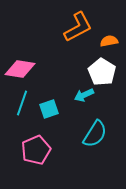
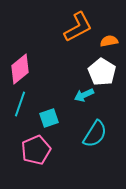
pink diamond: rotated 48 degrees counterclockwise
cyan line: moved 2 px left, 1 px down
cyan square: moved 9 px down
